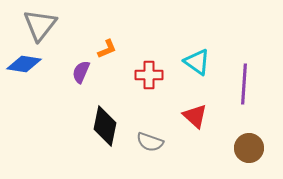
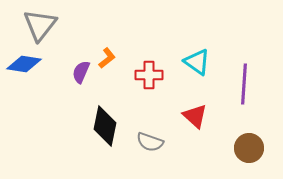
orange L-shape: moved 9 px down; rotated 15 degrees counterclockwise
